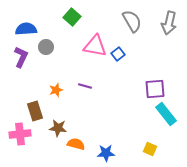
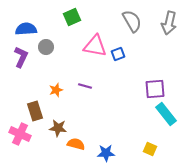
green square: rotated 24 degrees clockwise
blue square: rotated 16 degrees clockwise
pink cross: rotated 30 degrees clockwise
